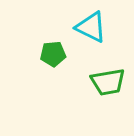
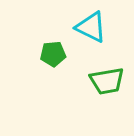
green trapezoid: moved 1 px left, 1 px up
